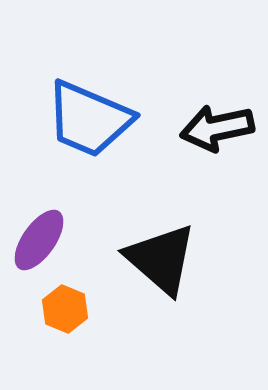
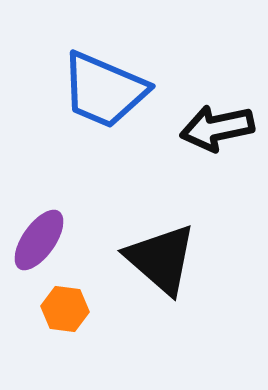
blue trapezoid: moved 15 px right, 29 px up
orange hexagon: rotated 15 degrees counterclockwise
